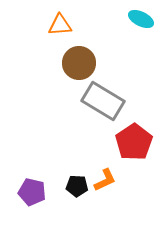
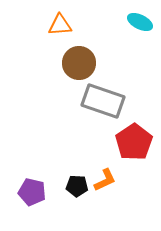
cyan ellipse: moved 1 px left, 3 px down
gray rectangle: rotated 12 degrees counterclockwise
